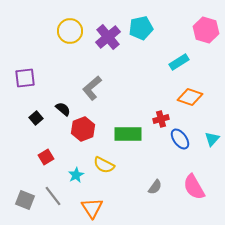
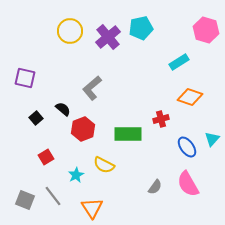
purple square: rotated 20 degrees clockwise
blue ellipse: moved 7 px right, 8 px down
pink semicircle: moved 6 px left, 3 px up
